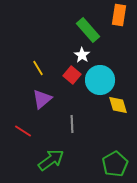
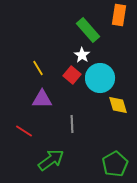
cyan circle: moved 2 px up
purple triangle: rotated 40 degrees clockwise
red line: moved 1 px right
